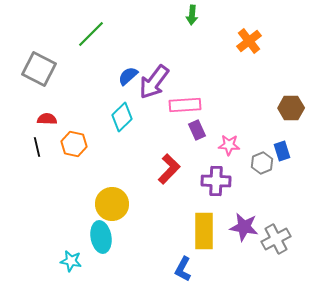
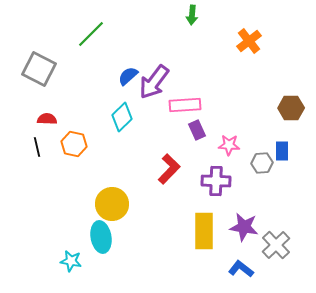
blue rectangle: rotated 18 degrees clockwise
gray hexagon: rotated 20 degrees clockwise
gray cross: moved 6 px down; rotated 16 degrees counterclockwise
blue L-shape: moved 58 px right; rotated 100 degrees clockwise
